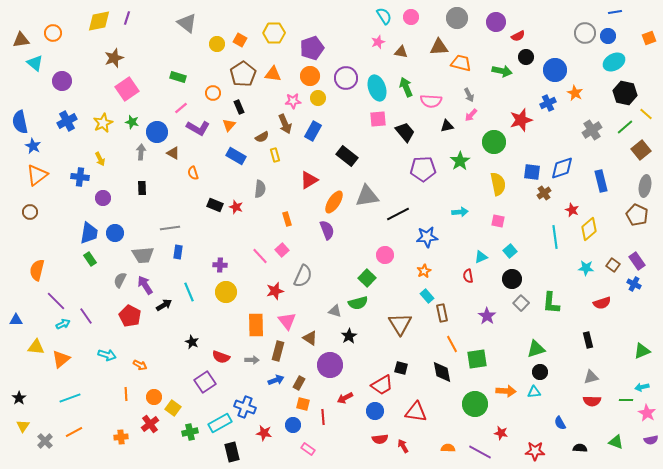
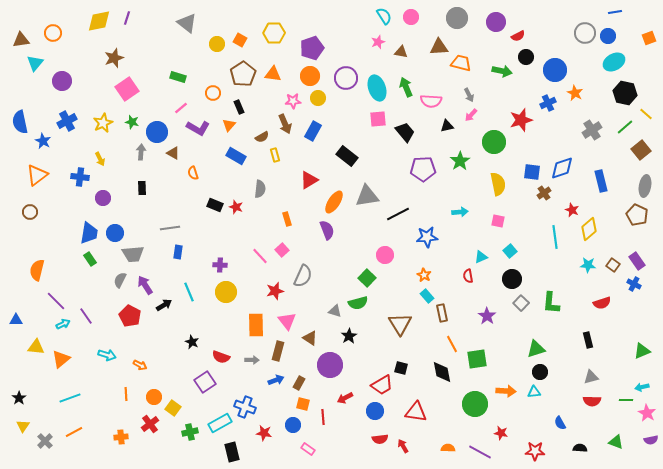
cyan triangle at (35, 63): rotated 30 degrees clockwise
blue star at (33, 146): moved 10 px right, 5 px up
gray trapezoid at (143, 255): moved 10 px left, 1 px up
cyan star at (586, 268): moved 2 px right, 3 px up
orange star at (424, 271): moved 4 px down; rotated 16 degrees counterclockwise
